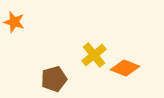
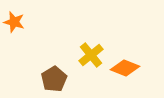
yellow cross: moved 3 px left
brown pentagon: rotated 15 degrees counterclockwise
